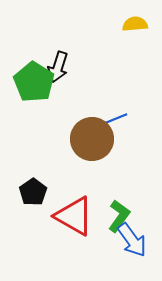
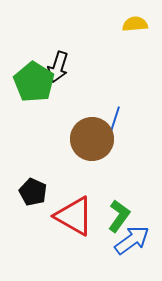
blue line: rotated 50 degrees counterclockwise
black pentagon: rotated 12 degrees counterclockwise
blue arrow: rotated 90 degrees counterclockwise
